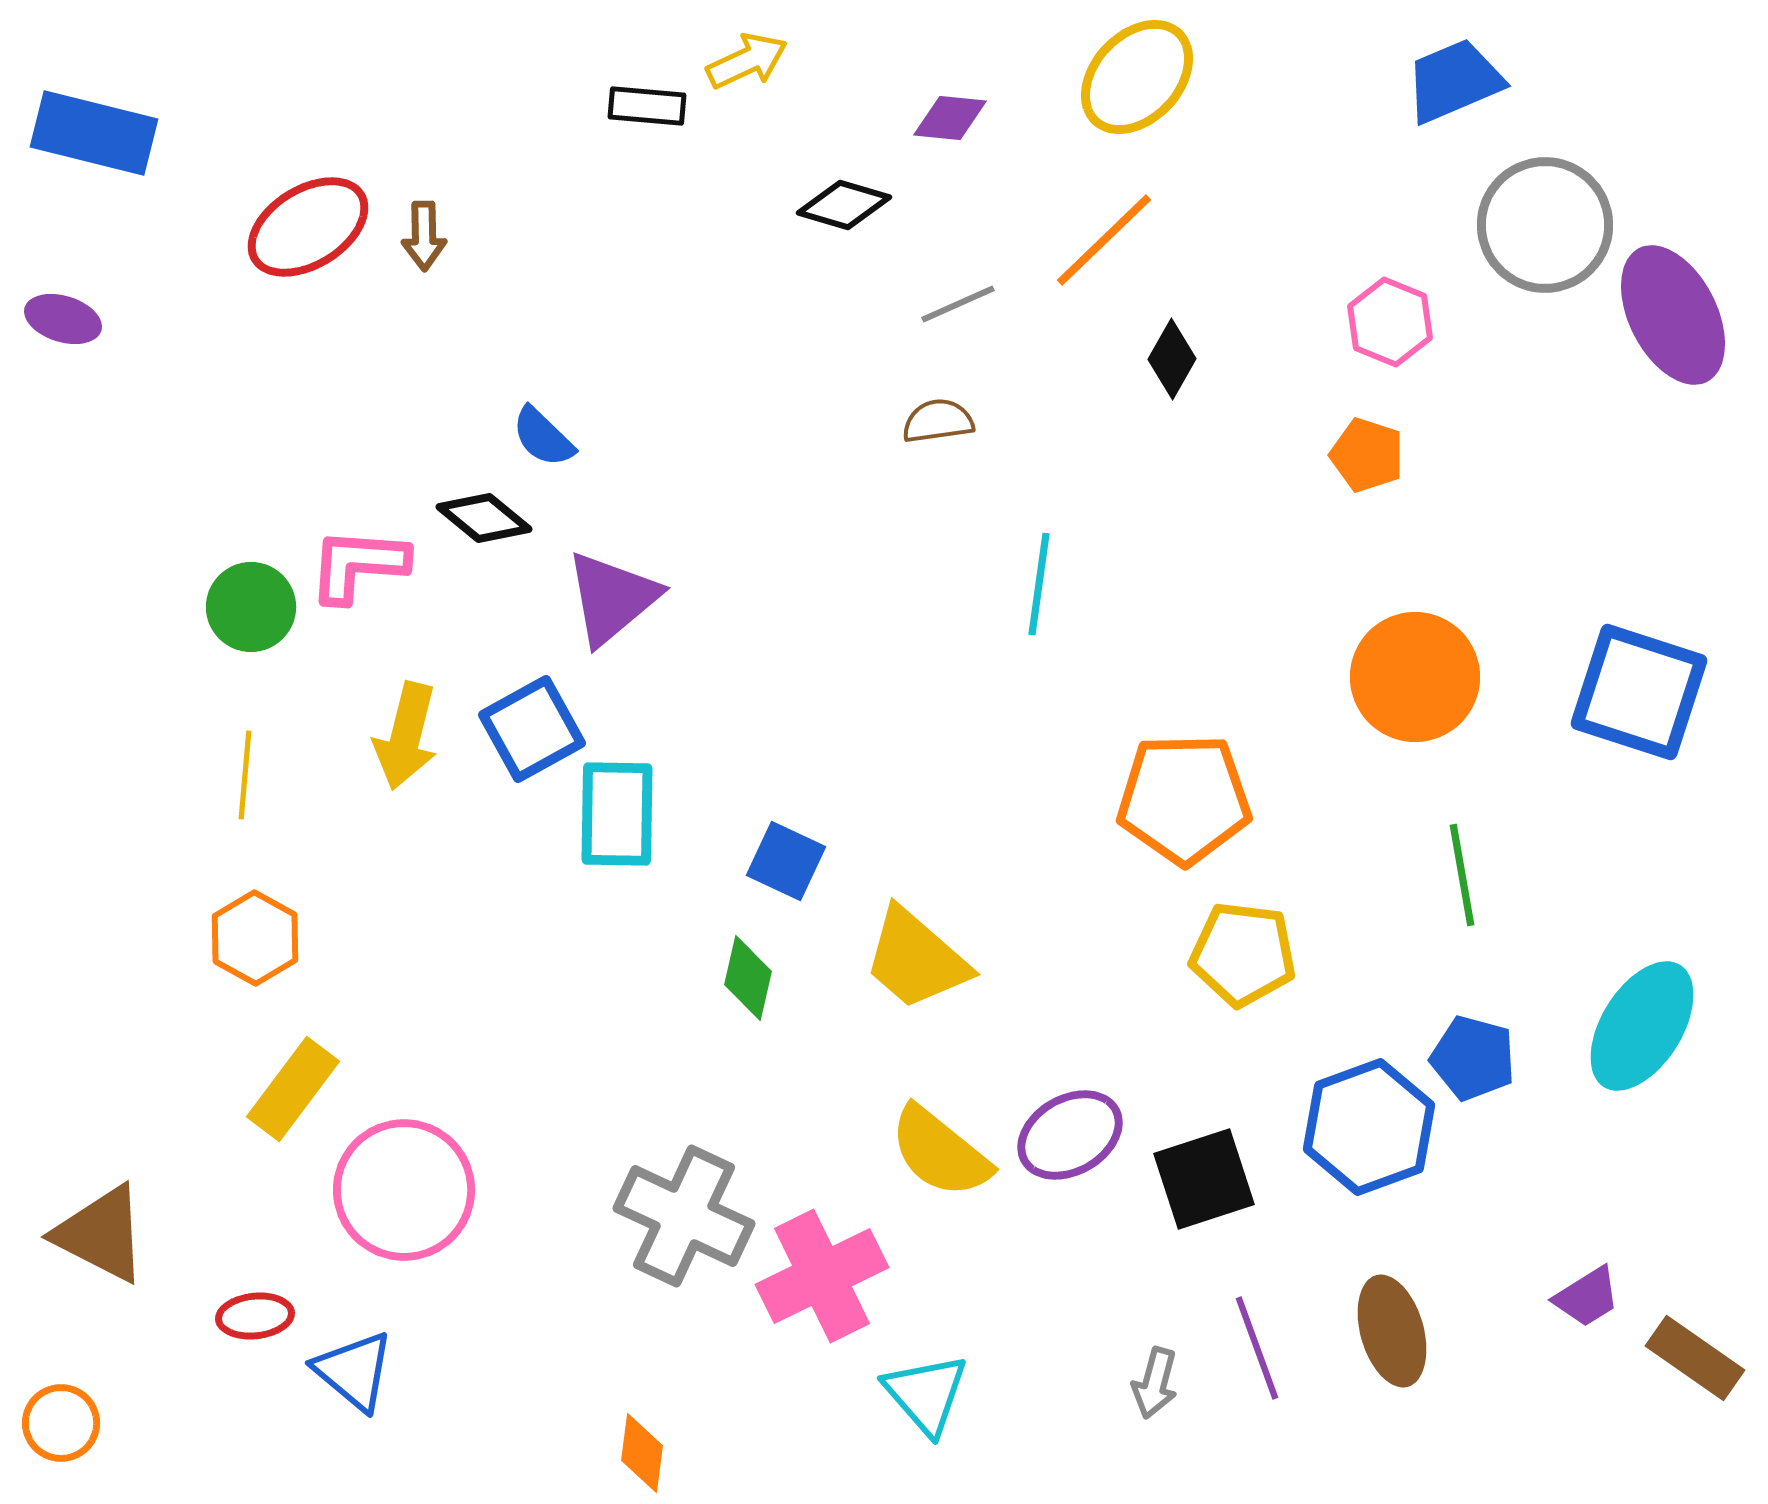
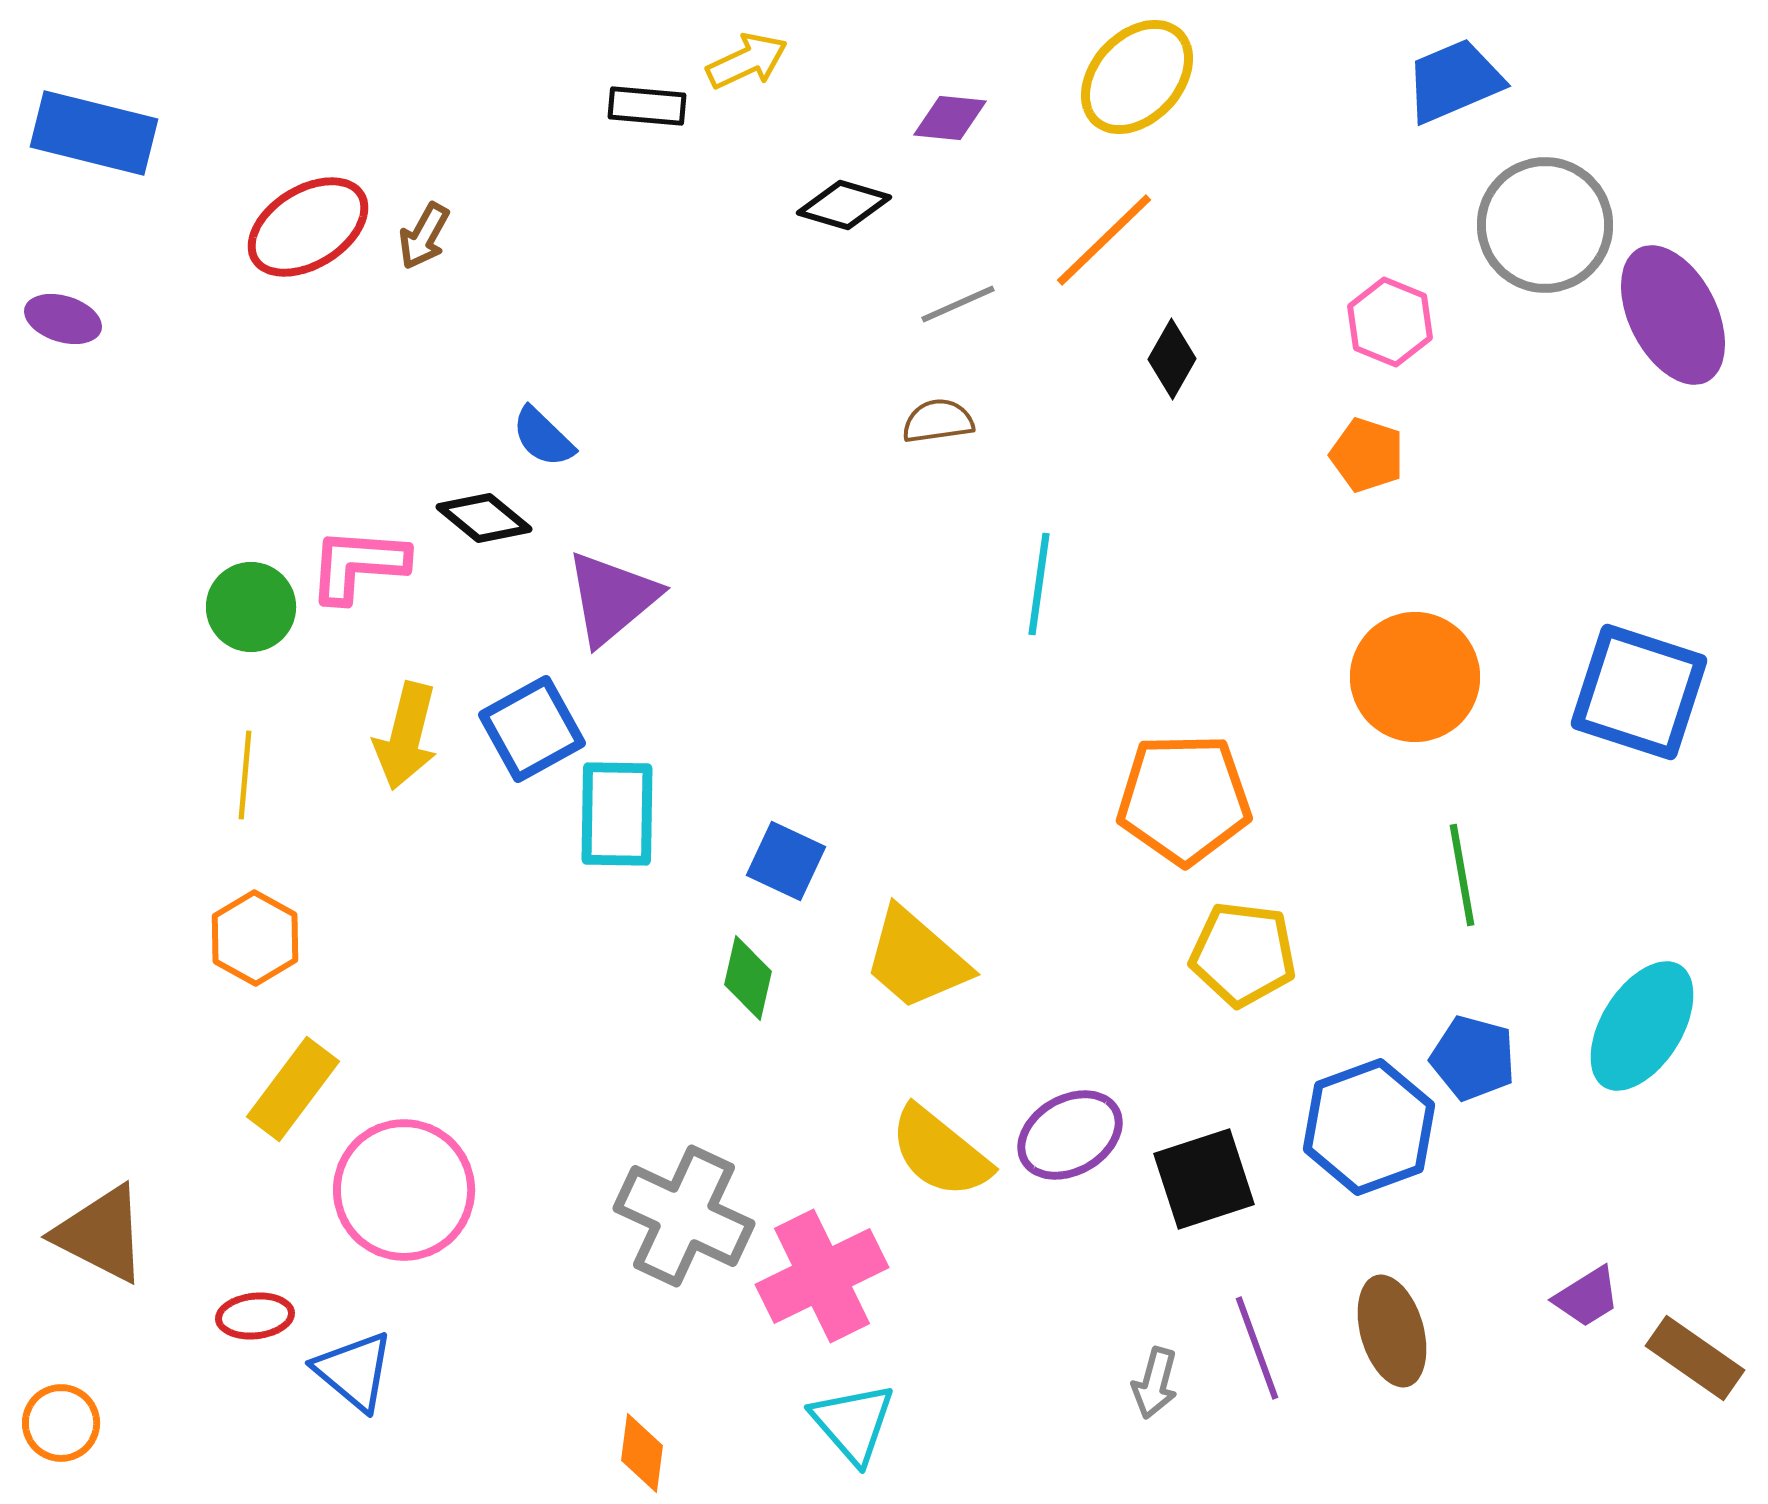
brown arrow at (424, 236): rotated 30 degrees clockwise
cyan triangle at (926, 1394): moved 73 px left, 29 px down
